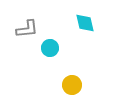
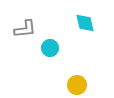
gray L-shape: moved 2 px left
yellow circle: moved 5 px right
